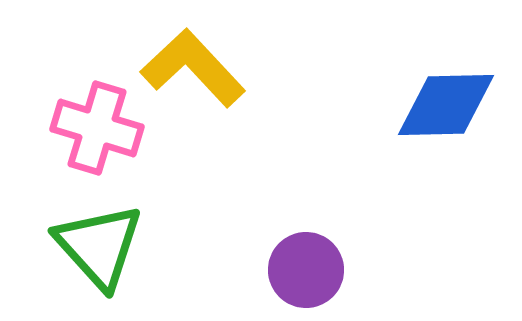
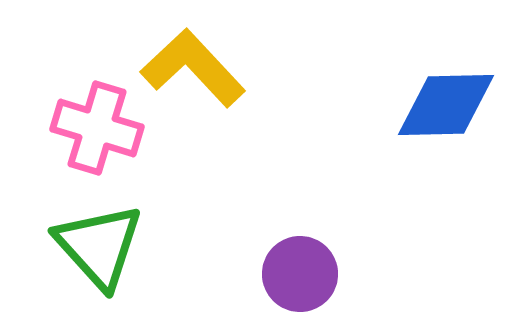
purple circle: moved 6 px left, 4 px down
